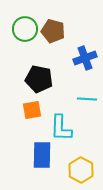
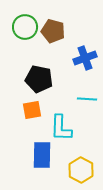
green circle: moved 2 px up
